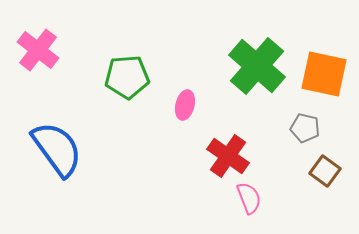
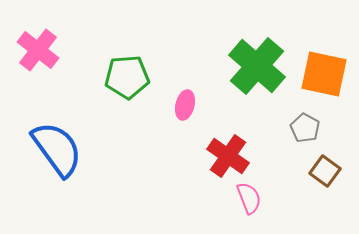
gray pentagon: rotated 16 degrees clockwise
